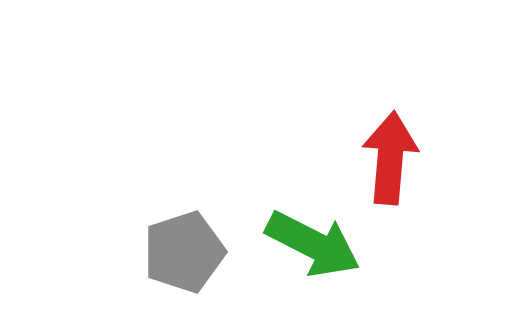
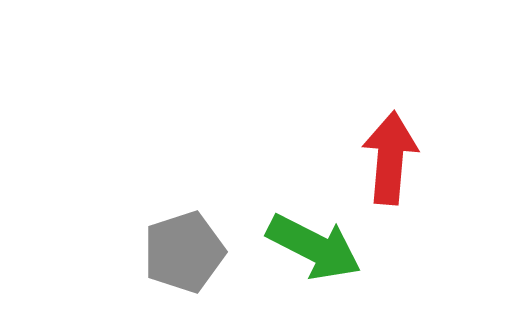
green arrow: moved 1 px right, 3 px down
